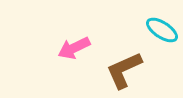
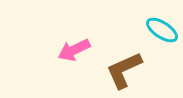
pink arrow: moved 2 px down
